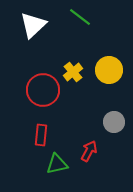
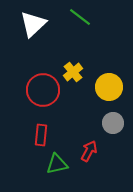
white triangle: moved 1 px up
yellow circle: moved 17 px down
gray circle: moved 1 px left, 1 px down
